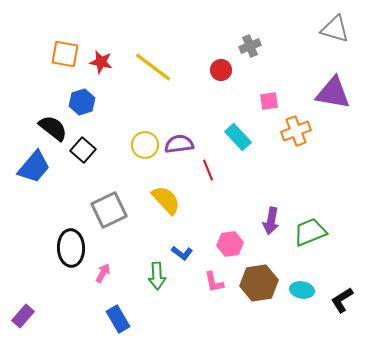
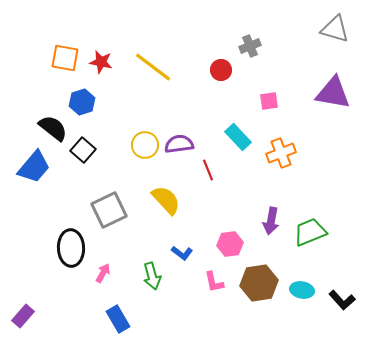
orange square: moved 4 px down
orange cross: moved 15 px left, 22 px down
green arrow: moved 5 px left; rotated 12 degrees counterclockwise
black L-shape: rotated 100 degrees counterclockwise
